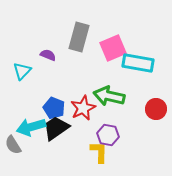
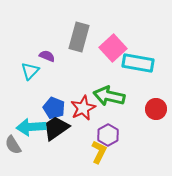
pink square: rotated 20 degrees counterclockwise
purple semicircle: moved 1 px left, 1 px down
cyan triangle: moved 8 px right
cyan arrow: rotated 12 degrees clockwise
purple hexagon: rotated 20 degrees clockwise
yellow L-shape: rotated 25 degrees clockwise
